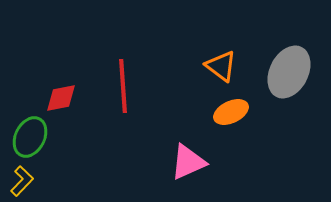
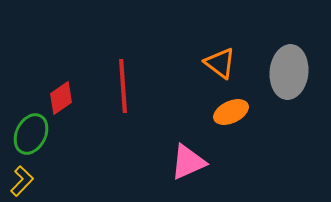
orange triangle: moved 1 px left, 3 px up
gray ellipse: rotated 21 degrees counterclockwise
red diamond: rotated 24 degrees counterclockwise
green ellipse: moved 1 px right, 3 px up
